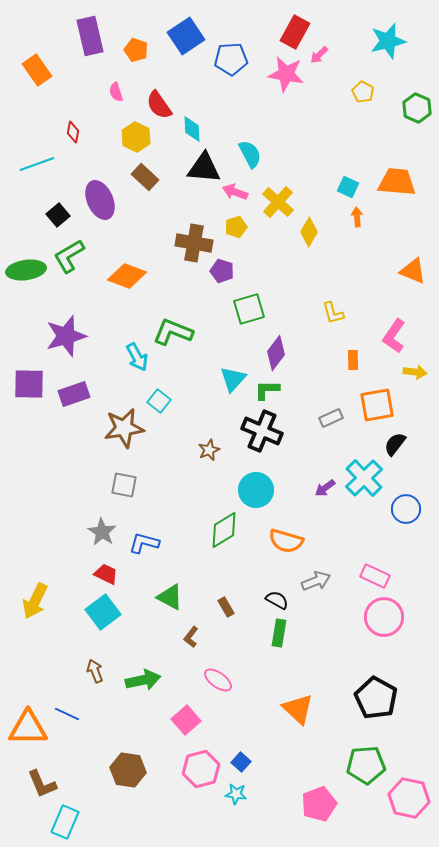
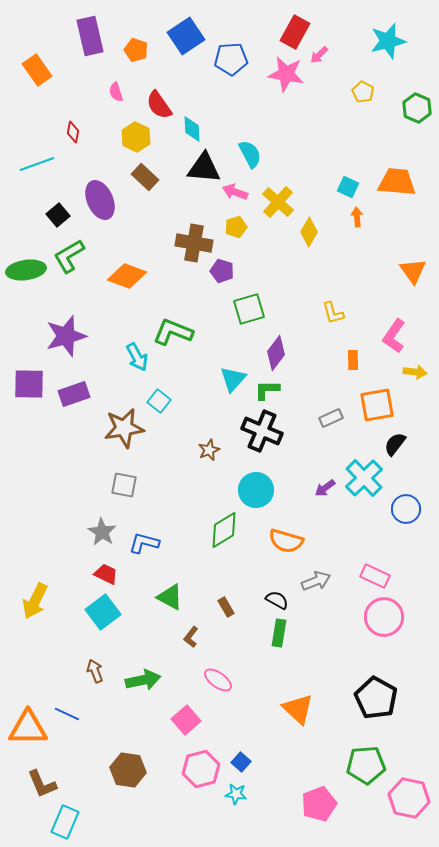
orange triangle at (413, 271): rotated 32 degrees clockwise
